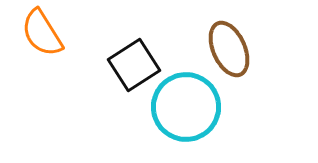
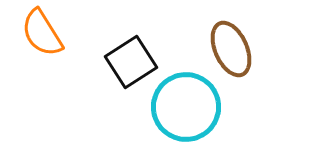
brown ellipse: moved 2 px right
black square: moved 3 px left, 3 px up
